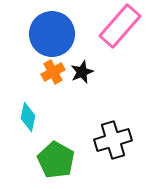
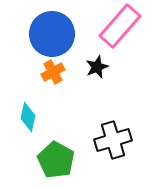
black star: moved 15 px right, 5 px up
